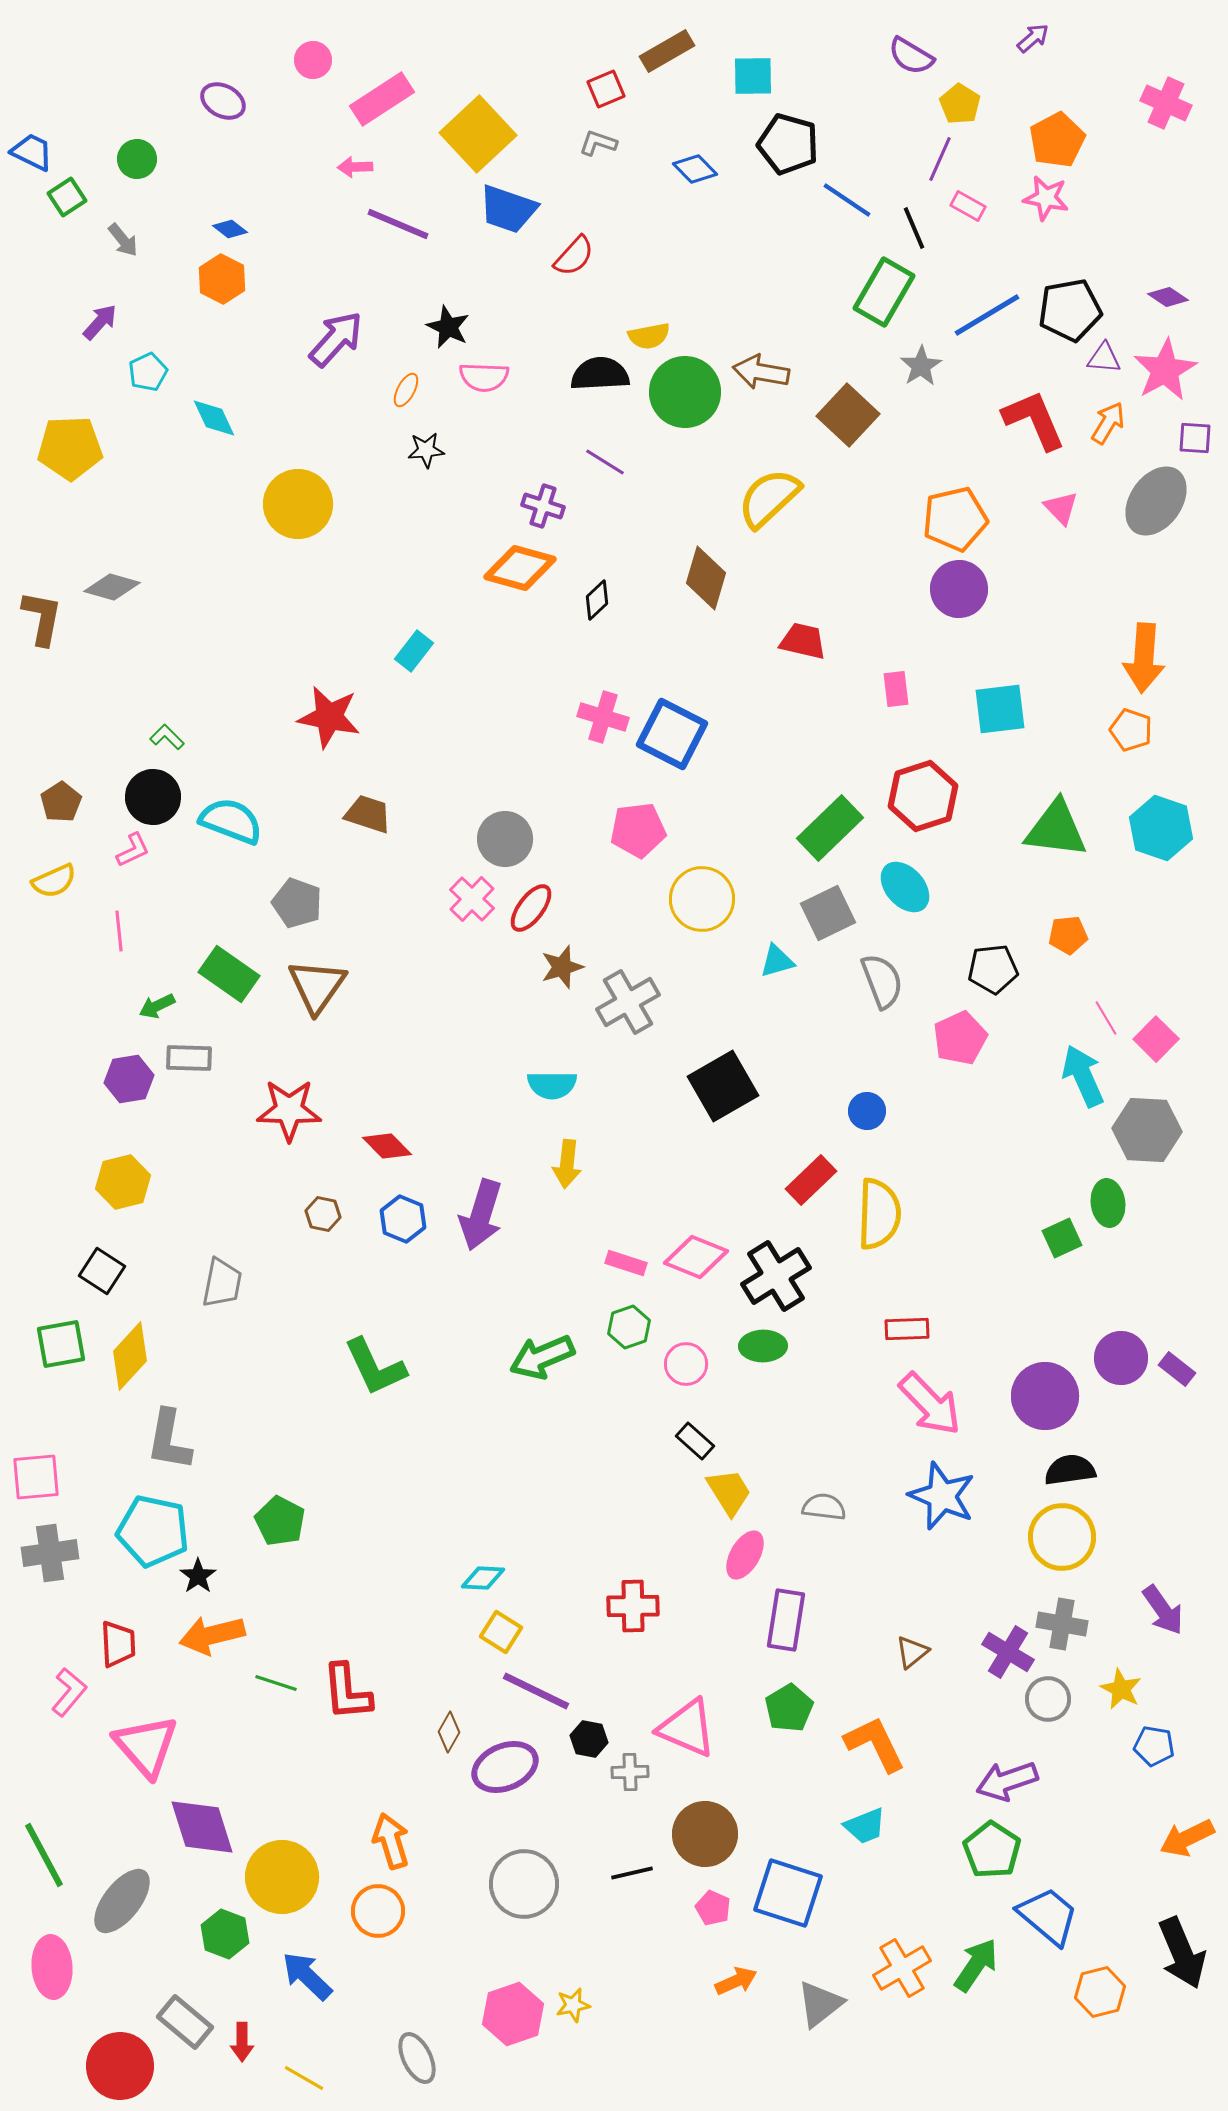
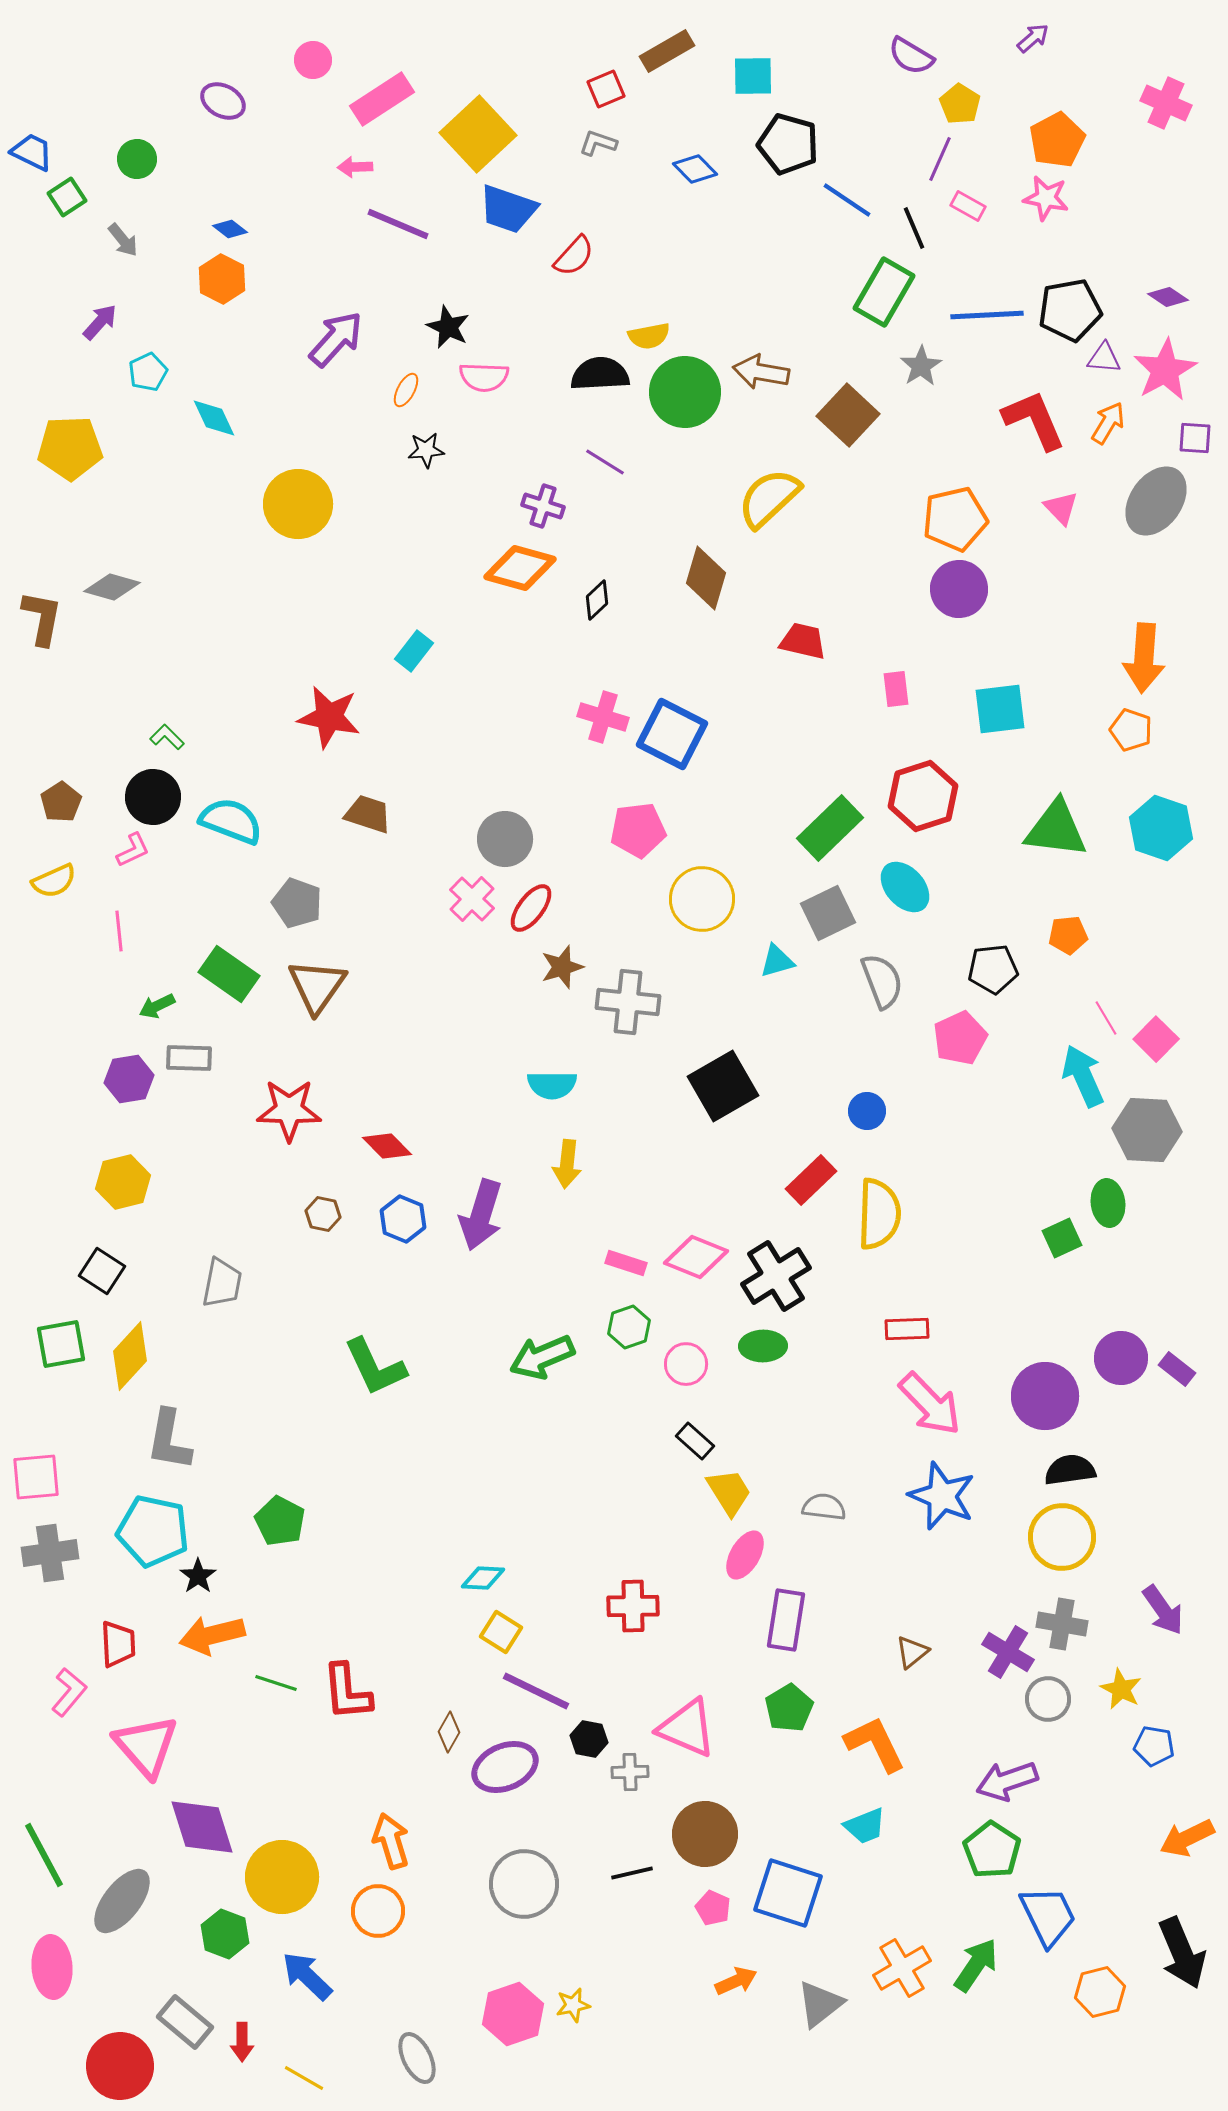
blue line at (987, 315): rotated 28 degrees clockwise
gray cross at (628, 1002): rotated 36 degrees clockwise
blue trapezoid at (1048, 1916): rotated 24 degrees clockwise
